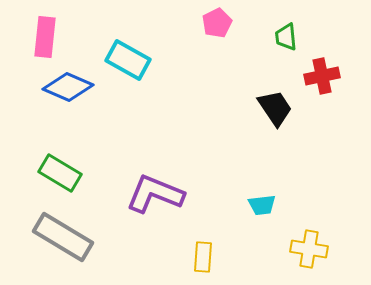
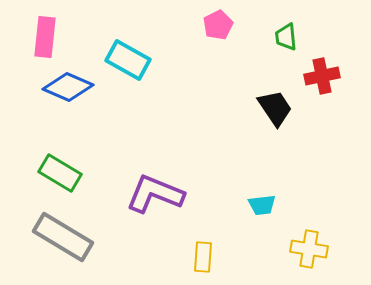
pink pentagon: moved 1 px right, 2 px down
